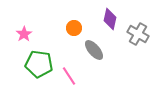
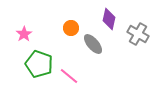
purple diamond: moved 1 px left
orange circle: moved 3 px left
gray ellipse: moved 1 px left, 6 px up
green pentagon: rotated 12 degrees clockwise
pink line: rotated 18 degrees counterclockwise
